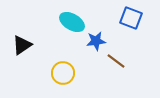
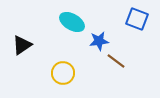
blue square: moved 6 px right, 1 px down
blue star: moved 3 px right
